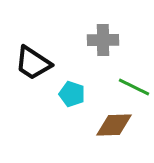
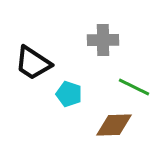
cyan pentagon: moved 3 px left
